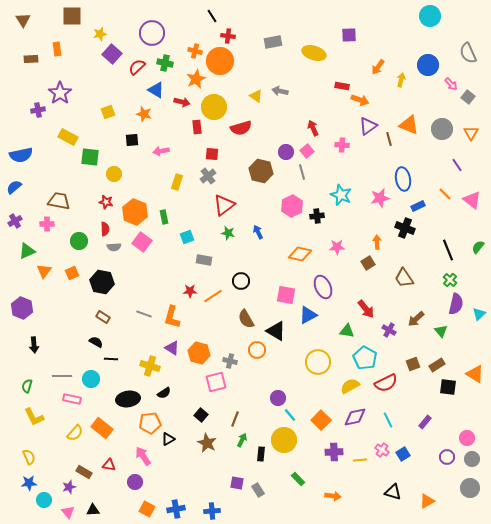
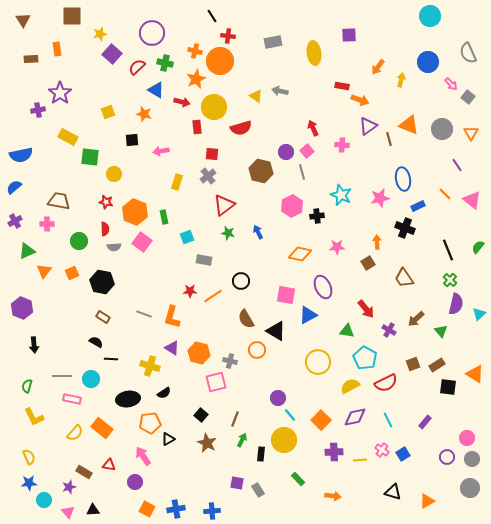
yellow ellipse at (314, 53): rotated 65 degrees clockwise
blue circle at (428, 65): moved 3 px up
